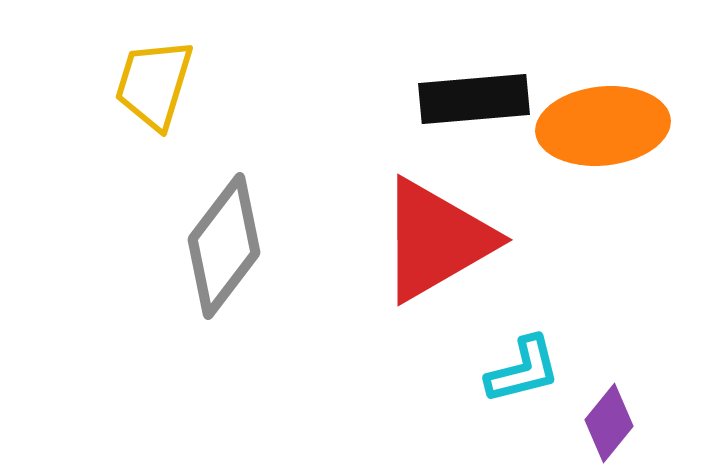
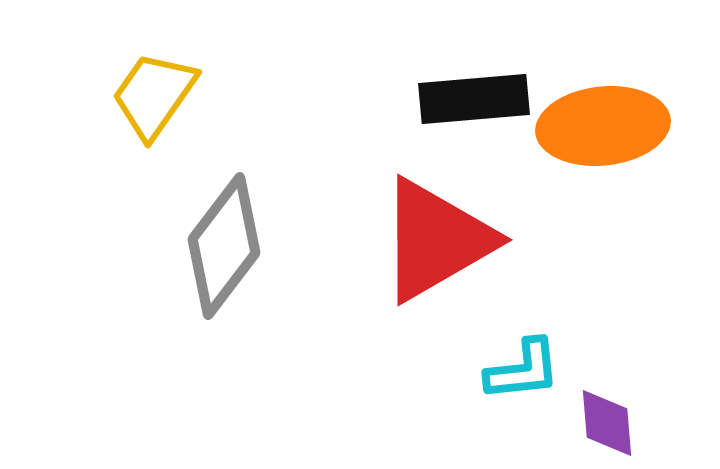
yellow trapezoid: moved 11 px down; rotated 18 degrees clockwise
cyan L-shape: rotated 8 degrees clockwise
purple diamond: moved 2 px left; rotated 44 degrees counterclockwise
